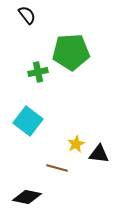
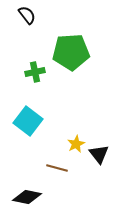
green cross: moved 3 px left
black triangle: rotated 45 degrees clockwise
